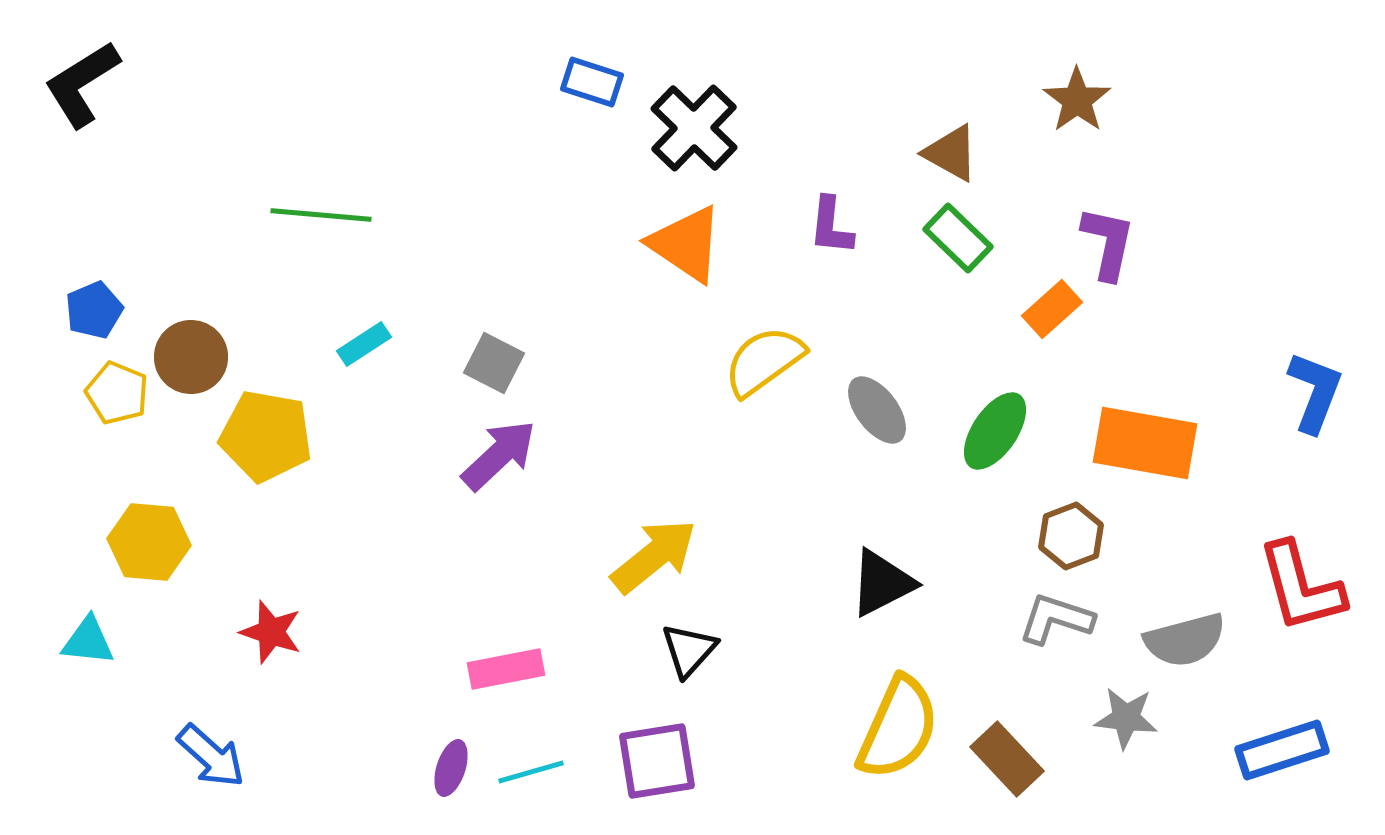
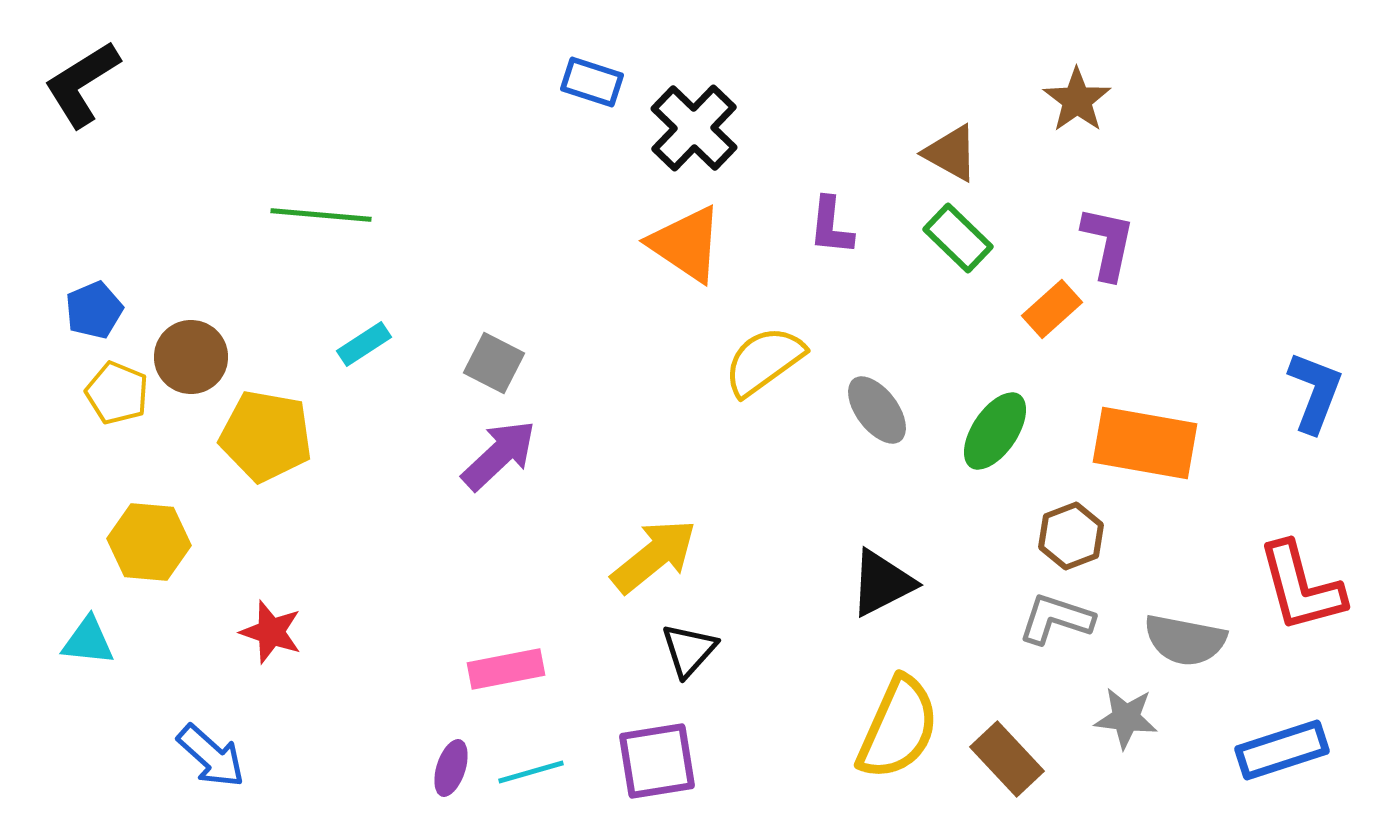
gray semicircle at (1185, 640): rotated 26 degrees clockwise
